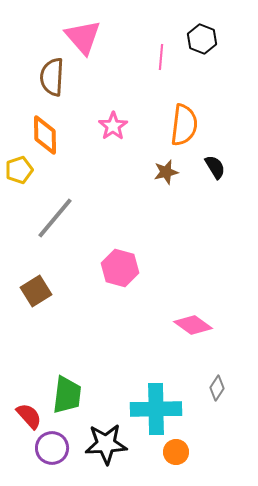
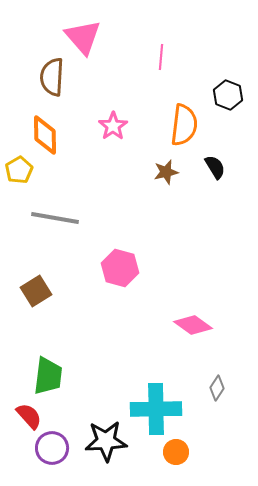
black hexagon: moved 26 px right, 56 px down
yellow pentagon: rotated 12 degrees counterclockwise
gray line: rotated 60 degrees clockwise
green trapezoid: moved 19 px left, 19 px up
black star: moved 3 px up
